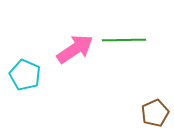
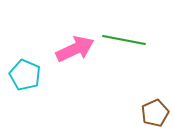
green line: rotated 12 degrees clockwise
pink arrow: rotated 9 degrees clockwise
